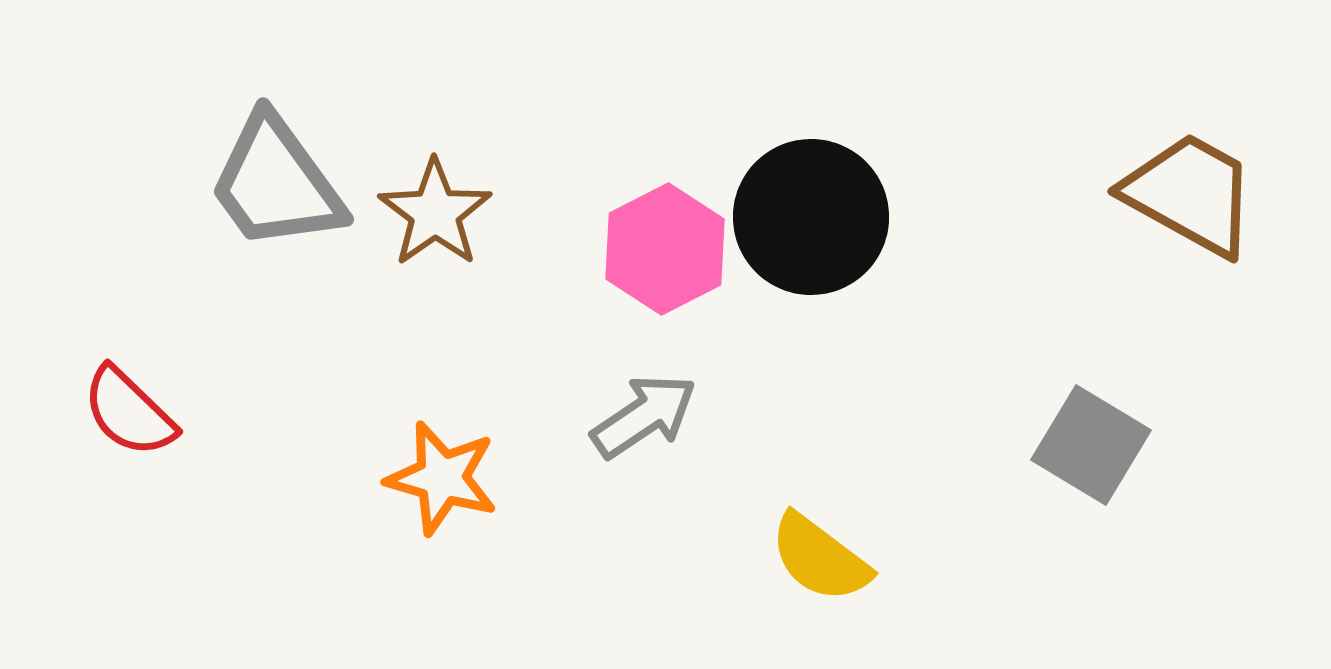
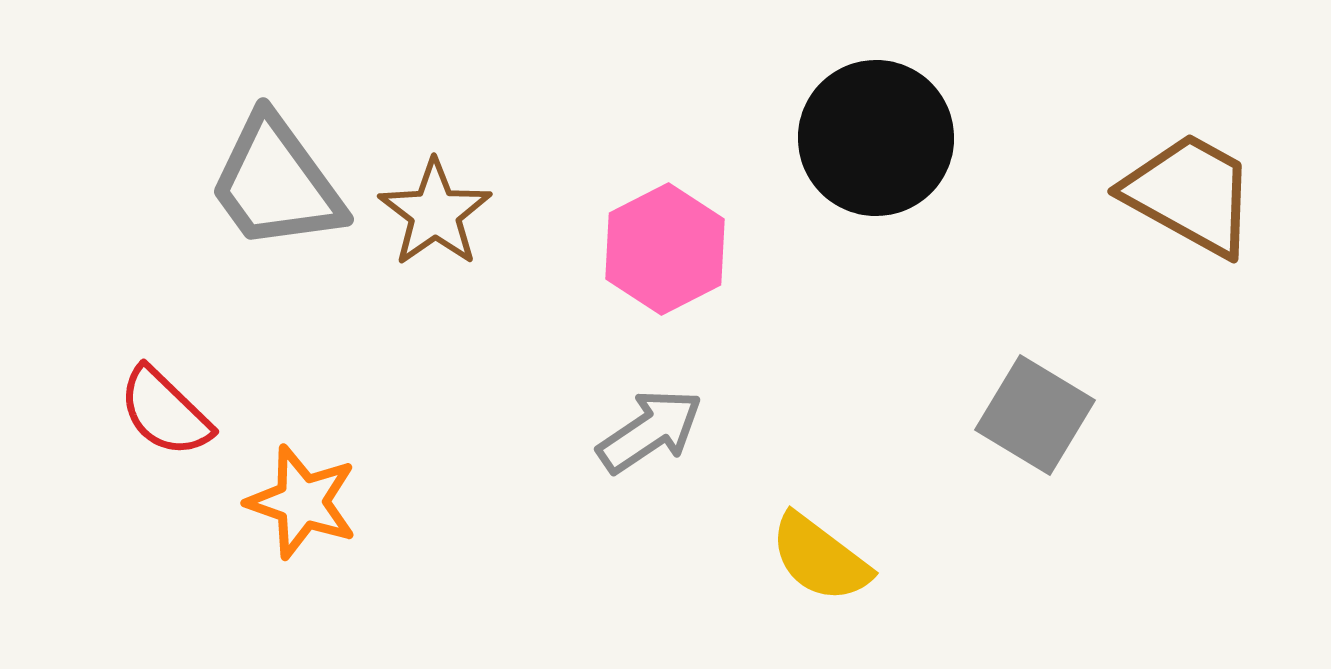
black circle: moved 65 px right, 79 px up
red semicircle: moved 36 px right
gray arrow: moved 6 px right, 15 px down
gray square: moved 56 px left, 30 px up
orange star: moved 140 px left, 24 px down; rotated 3 degrees clockwise
